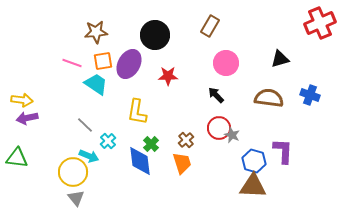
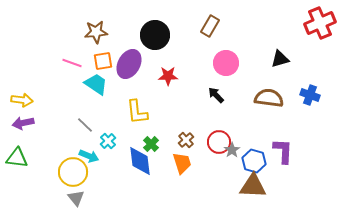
yellow L-shape: rotated 16 degrees counterclockwise
purple arrow: moved 4 px left, 5 px down
red circle: moved 14 px down
gray star: moved 15 px down; rotated 14 degrees clockwise
